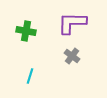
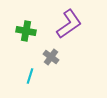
purple L-shape: moved 3 px left, 1 px down; rotated 144 degrees clockwise
gray cross: moved 21 px left, 1 px down
